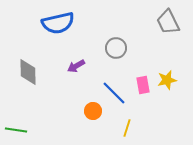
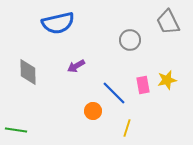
gray circle: moved 14 px right, 8 px up
